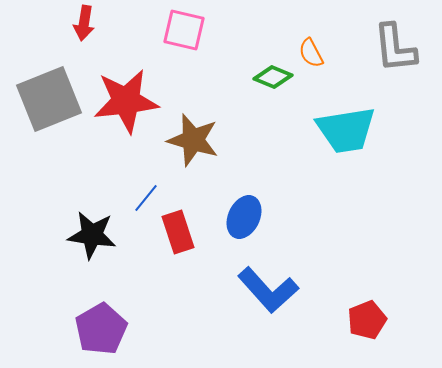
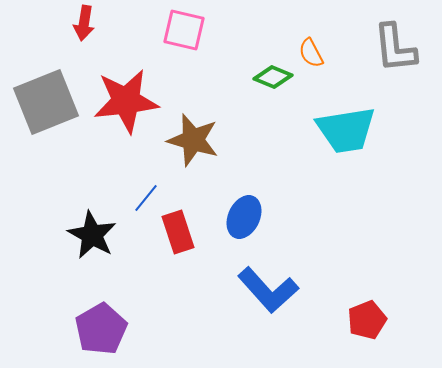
gray square: moved 3 px left, 3 px down
black star: rotated 21 degrees clockwise
